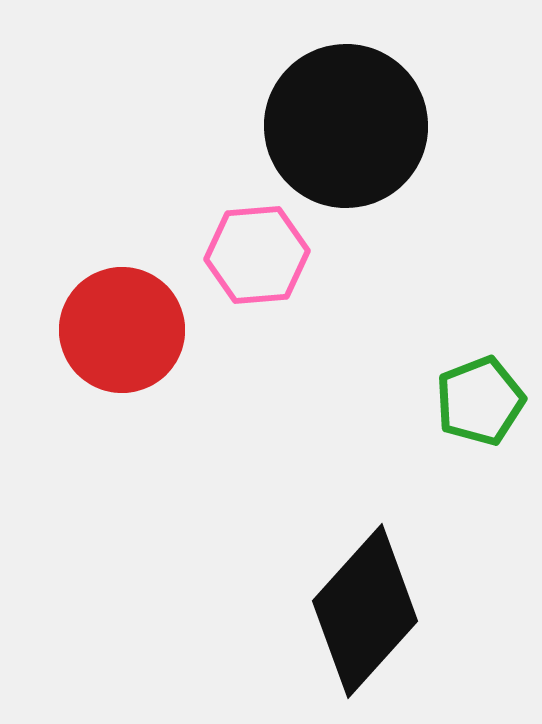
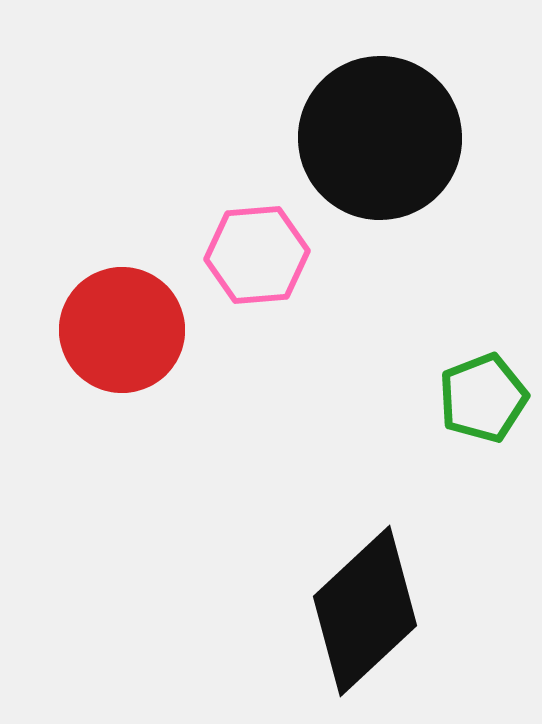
black circle: moved 34 px right, 12 px down
green pentagon: moved 3 px right, 3 px up
black diamond: rotated 5 degrees clockwise
